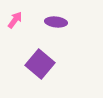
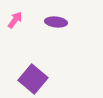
purple square: moved 7 px left, 15 px down
